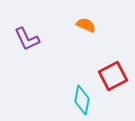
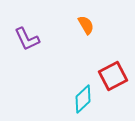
orange semicircle: rotated 36 degrees clockwise
cyan diamond: moved 1 px right, 1 px up; rotated 36 degrees clockwise
